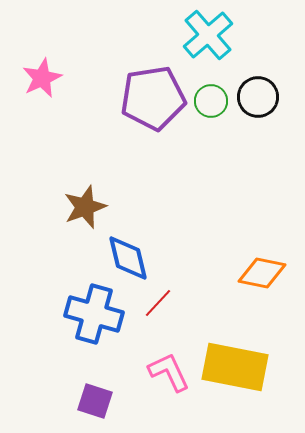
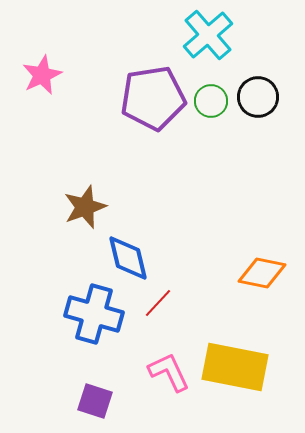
pink star: moved 3 px up
